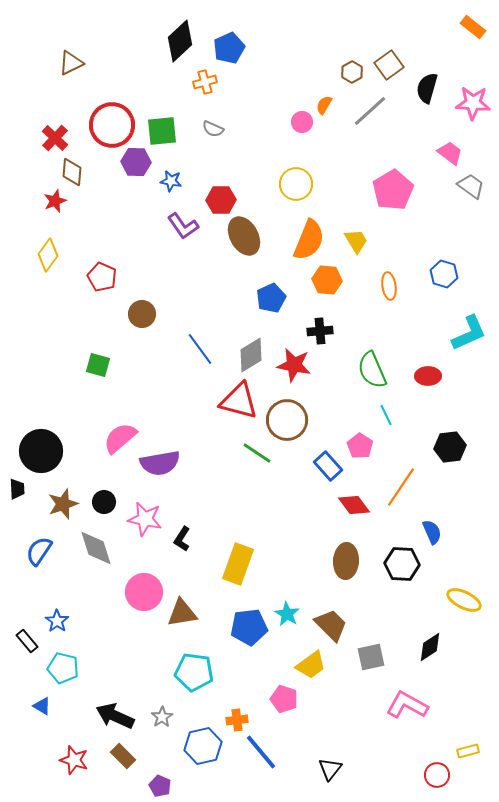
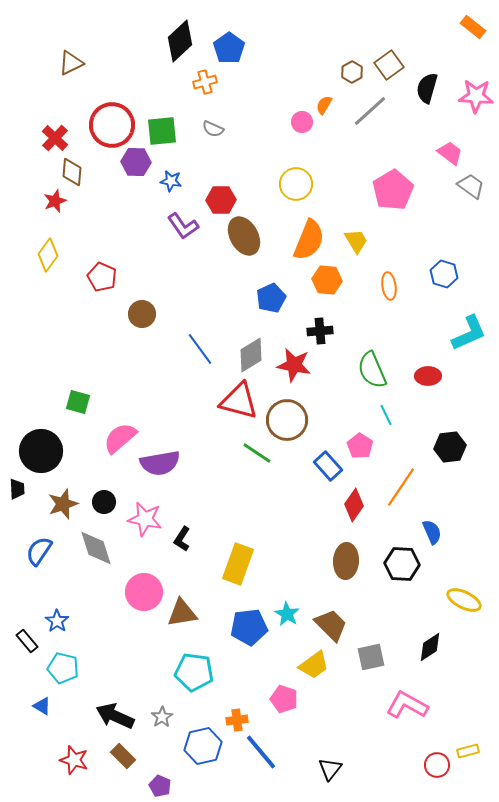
blue pentagon at (229, 48): rotated 12 degrees counterclockwise
pink star at (473, 103): moved 3 px right, 7 px up
green square at (98, 365): moved 20 px left, 37 px down
red diamond at (354, 505): rotated 72 degrees clockwise
yellow trapezoid at (311, 665): moved 3 px right
red circle at (437, 775): moved 10 px up
